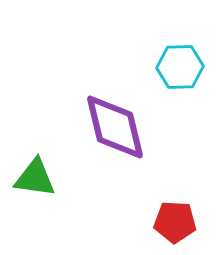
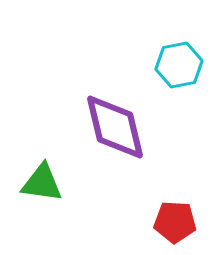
cyan hexagon: moved 1 px left, 2 px up; rotated 9 degrees counterclockwise
green triangle: moved 7 px right, 5 px down
